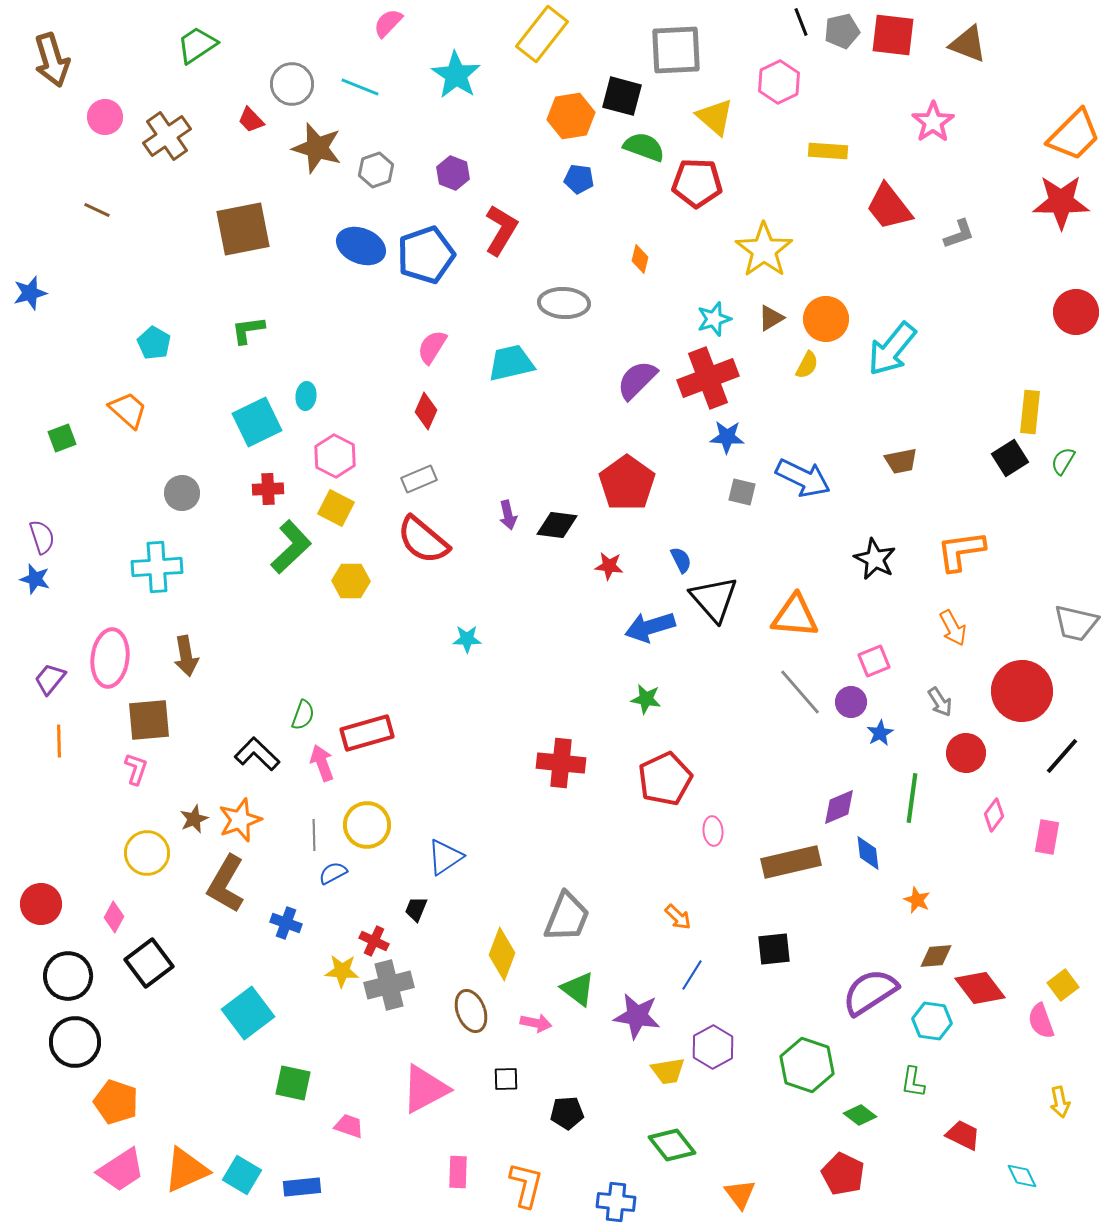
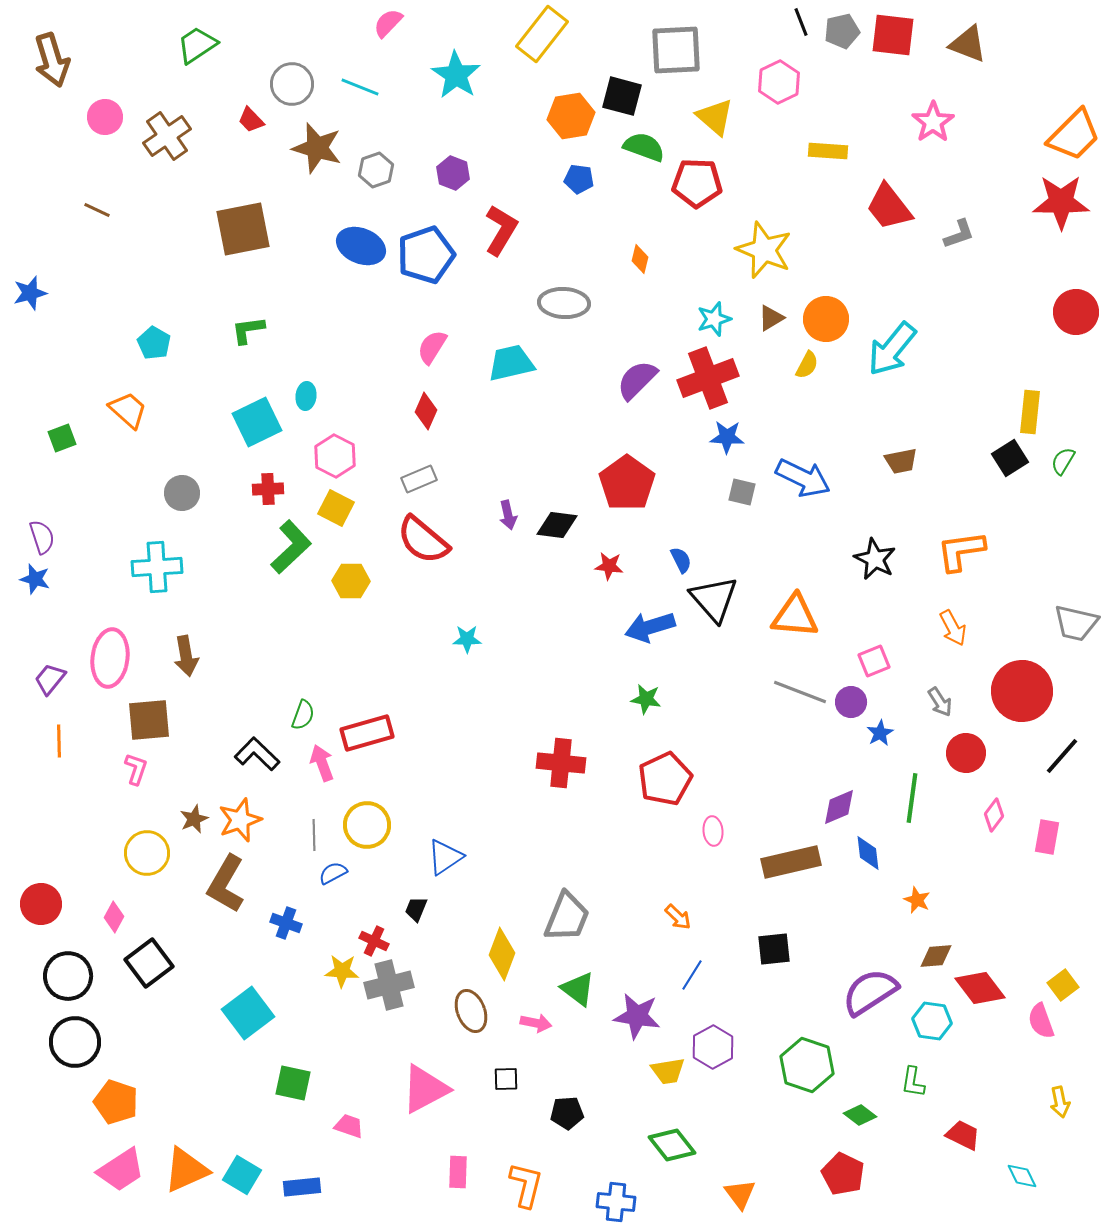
yellow star at (764, 250): rotated 14 degrees counterclockwise
gray line at (800, 692): rotated 28 degrees counterclockwise
